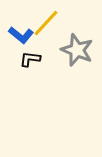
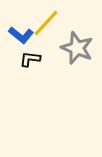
gray star: moved 2 px up
